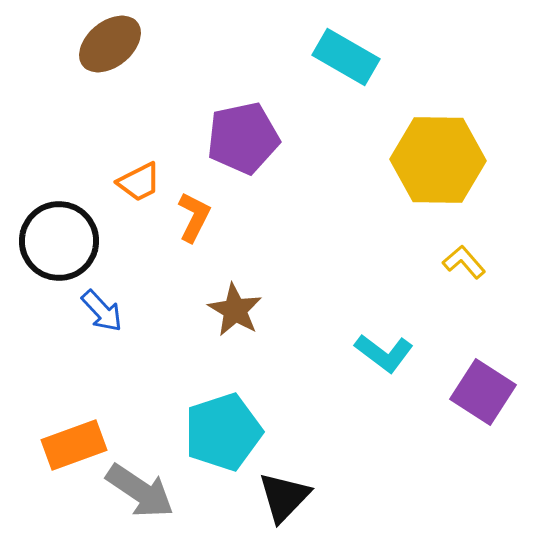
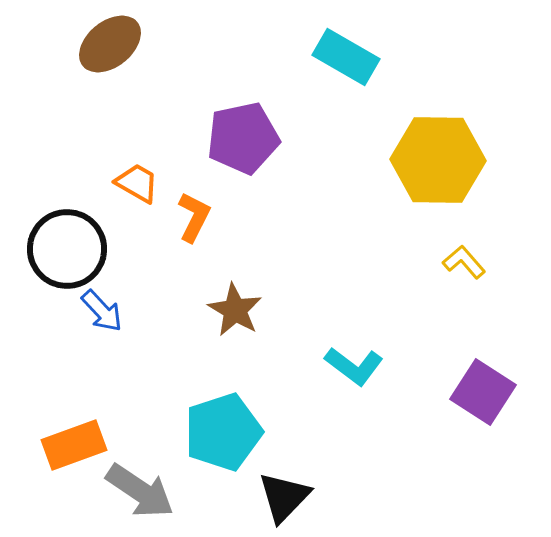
orange trapezoid: moved 2 px left, 1 px down; rotated 123 degrees counterclockwise
black circle: moved 8 px right, 8 px down
cyan L-shape: moved 30 px left, 13 px down
